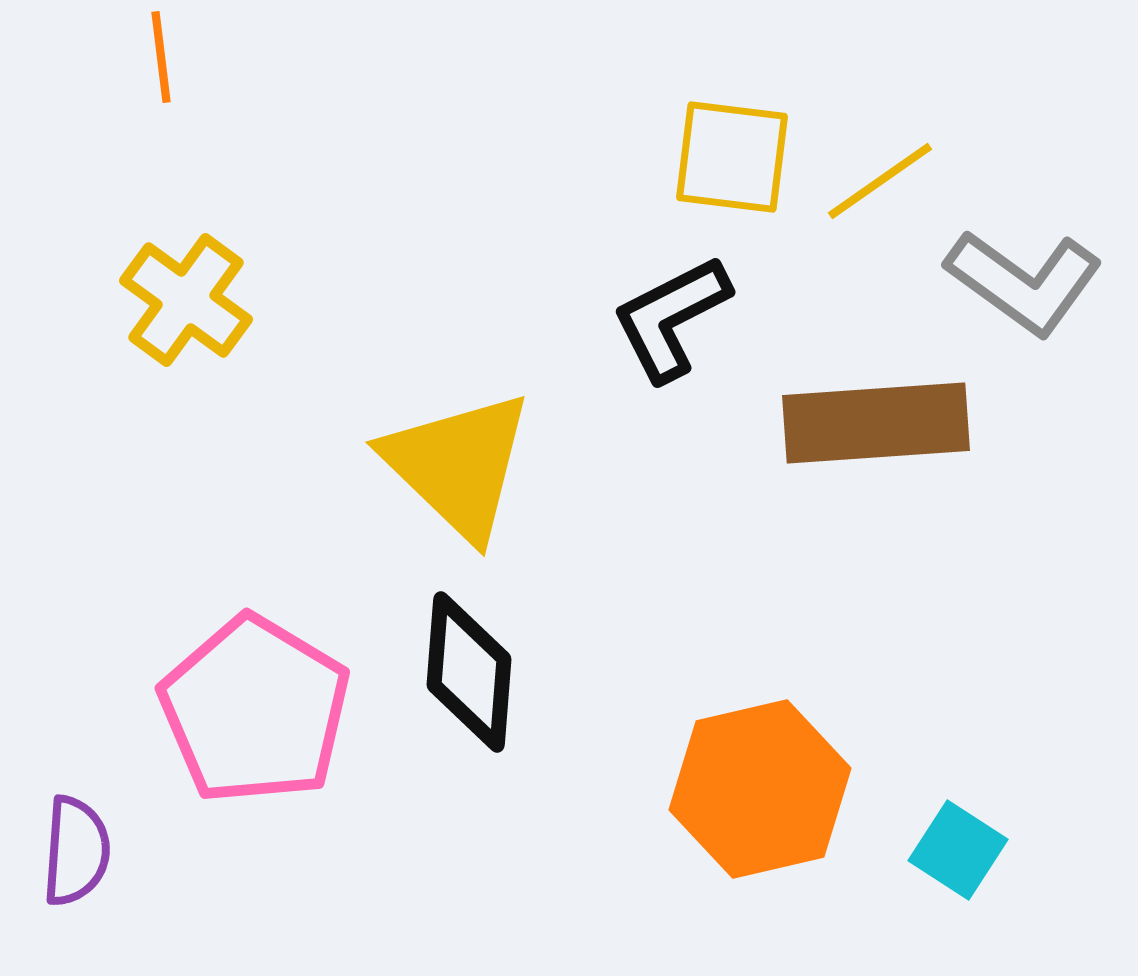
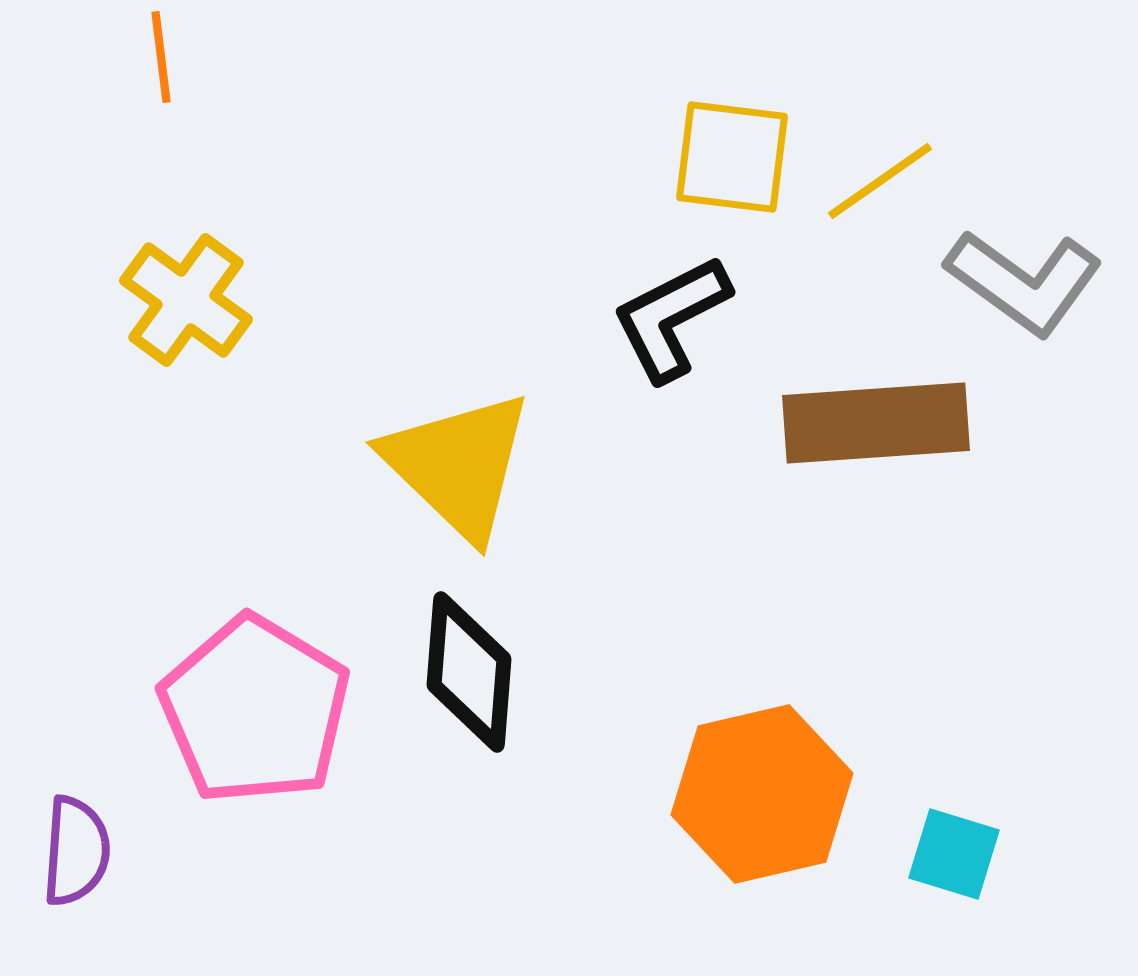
orange hexagon: moved 2 px right, 5 px down
cyan square: moved 4 px left, 4 px down; rotated 16 degrees counterclockwise
